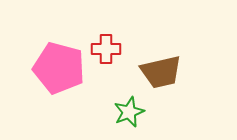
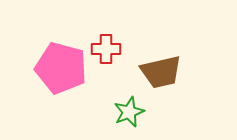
pink pentagon: moved 2 px right
